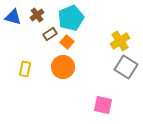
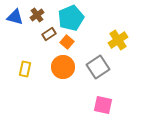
blue triangle: moved 2 px right
brown rectangle: moved 1 px left
yellow cross: moved 2 px left, 1 px up
gray square: moved 28 px left; rotated 25 degrees clockwise
